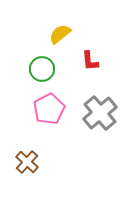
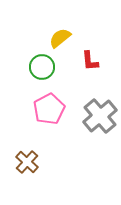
yellow semicircle: moved 4 px down
green circle: moved 2 px up
gray cross: moved 3 px down
